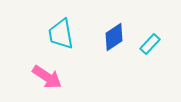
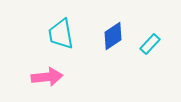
blue diamond: moved 1 px left, 1 px up
pink arrow: rotated 40 degrees counterclockwise
